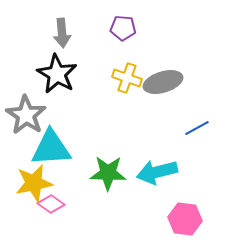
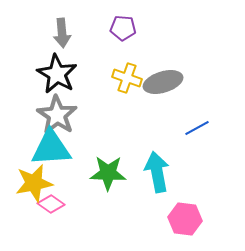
gray star: moved 31 px right
cyan arrow: rotated 93 degrees clockwise
